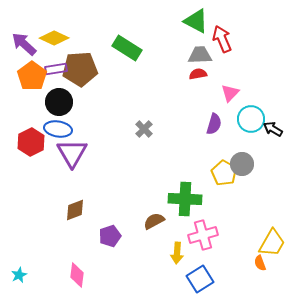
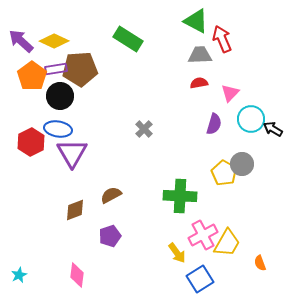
yellow diamond: moved 3 px down
purple arrow: moved 3 px left, 3 px up
green rectangle: moved 1 px right, 9 px up
red semicircle: moved 1 px right, 9 px down
black circle: moved 1 px right, 6 px up
green cross: moved 5 px left, 3 px up
brown semicircle: moved 43 px left, 26 px up
pink cross: rotated 12 degrees counterclockwise
yellow trapezoid: moved 45 px left
yellow arrow: rotated 40 degrees counterclockwise
